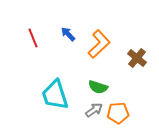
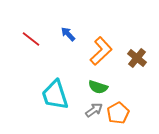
red line: moved 2 px left, 1 px down; rotated 30 degrees counterclockwise
orange L-shape: moved 2 px right, 7 px down
orange pentagon: rotated 25 degrees counterclockwise
